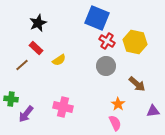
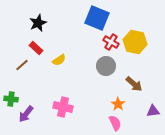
red cross: moved 4 px right, 1 px down
brown arrow: moved 3 px left
